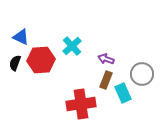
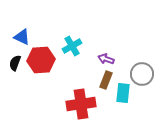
blue triangle: moved 1 px right
cyan cross: rotated 12 degrees clockwise
cyan rectangle: rotated 30 degrees clockwise
